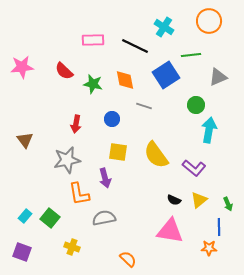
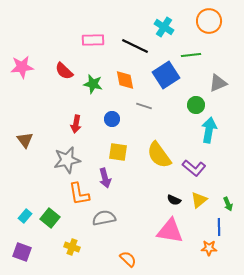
gray triangle: moved 6 px down
yellow semicircle: moved 3 px right
